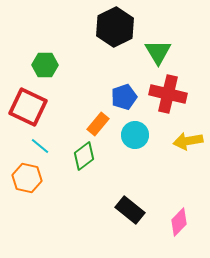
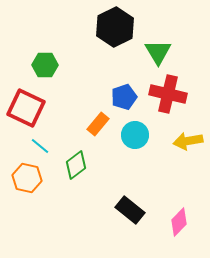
red square: moved 2 px left, 1 px down
green diamond: moved 8 px left, 9 px down
